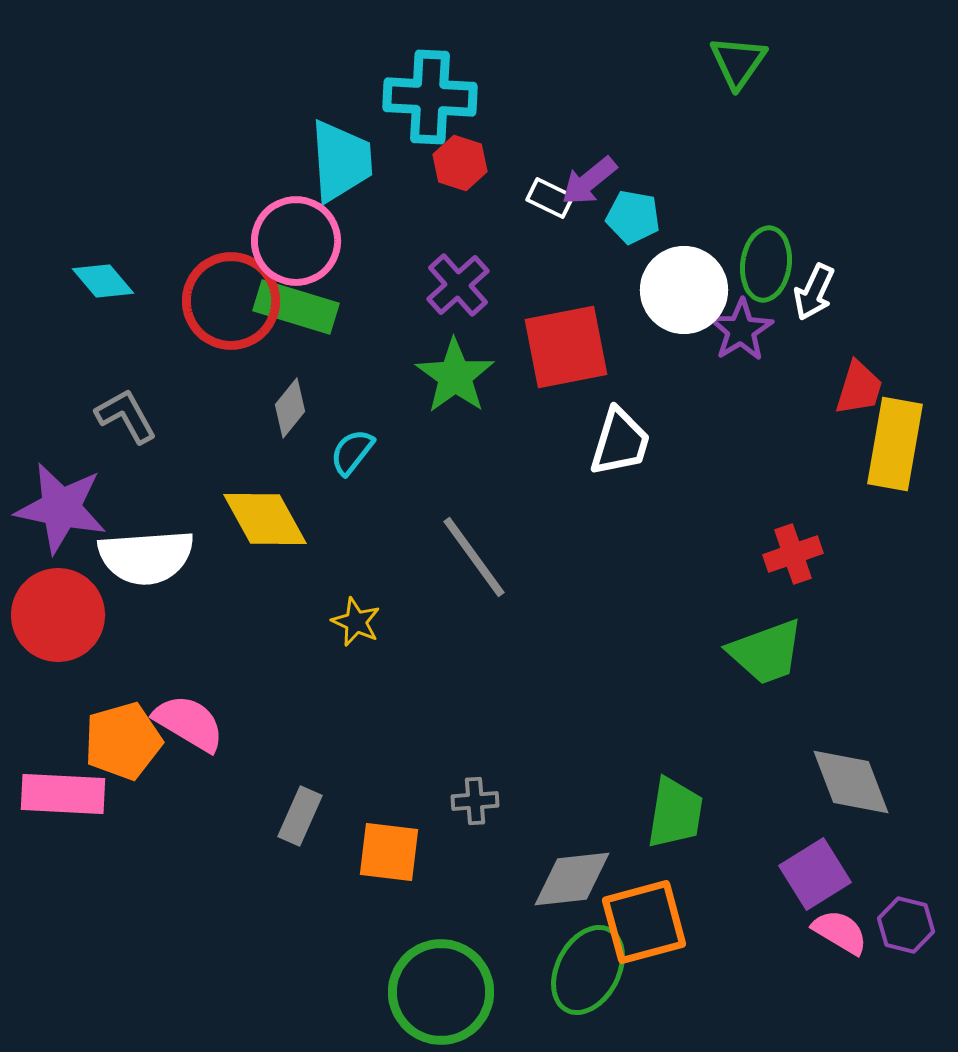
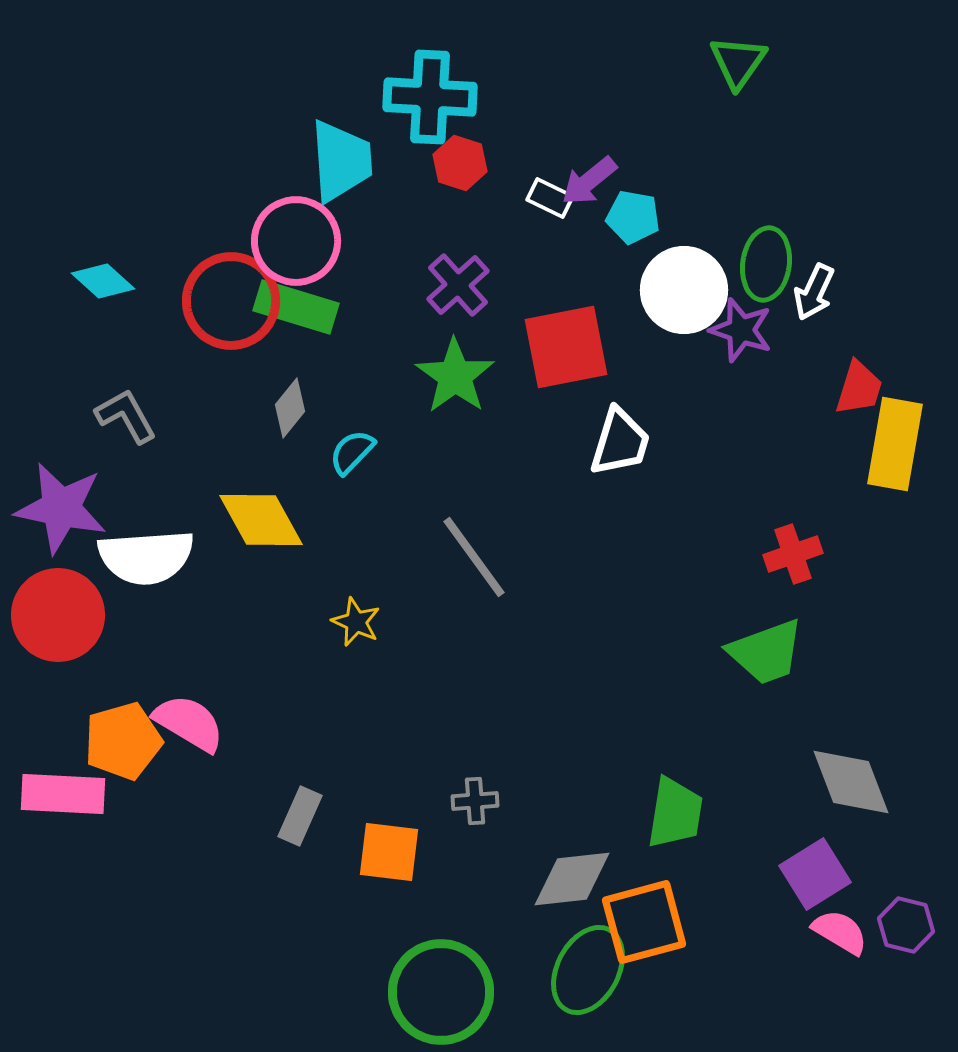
cyan diamond at (103, 281): rotated 8 degrees counterclockwise
purple star at (741, 330): rotated 22 degrees counterclockwise
cyan semicircle at (352, 452): rotated 6 degrees clockwise
yellow diamond at (265, 519): moved 4 px left, 1 px down
